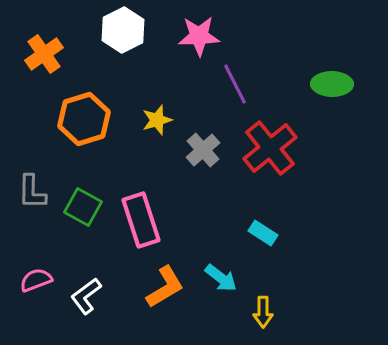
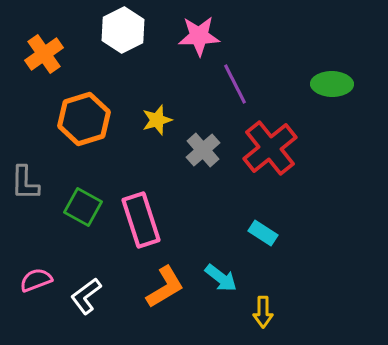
gray L-shape: moved 7 px left, 9 px up
